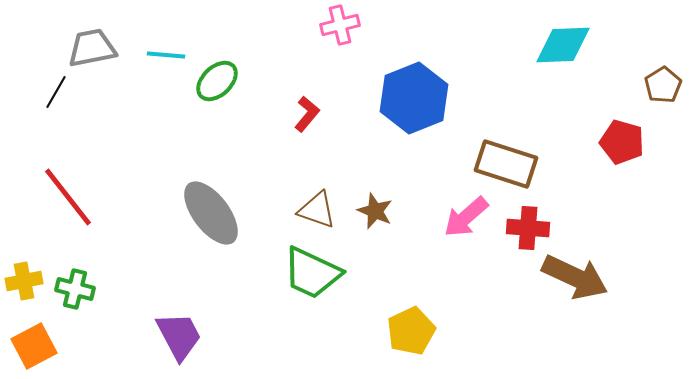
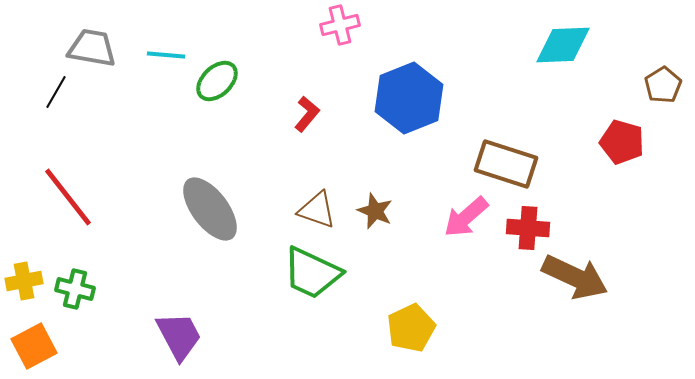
gray trapezoid: rotated 21 degrees clockwise
blue hexagon: moved 5 px left
gray ellipse: moved 1 px left, 4 px up
yellow pentagon: moved 3 px up
